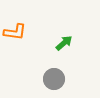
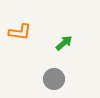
orange L-shape: moved 5 px right
